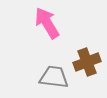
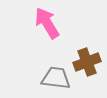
gray trapezoid: moved 2 px right, 1 px down
